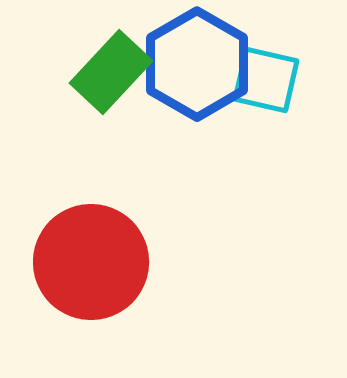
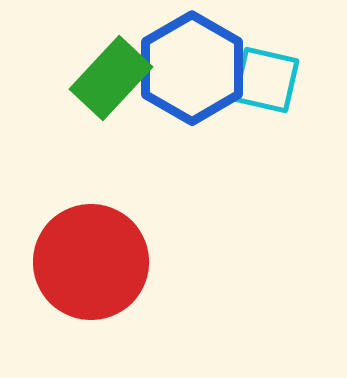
blue hexagon: moved 5 px left, 4 px down
green rectangle: moved 6 px down
